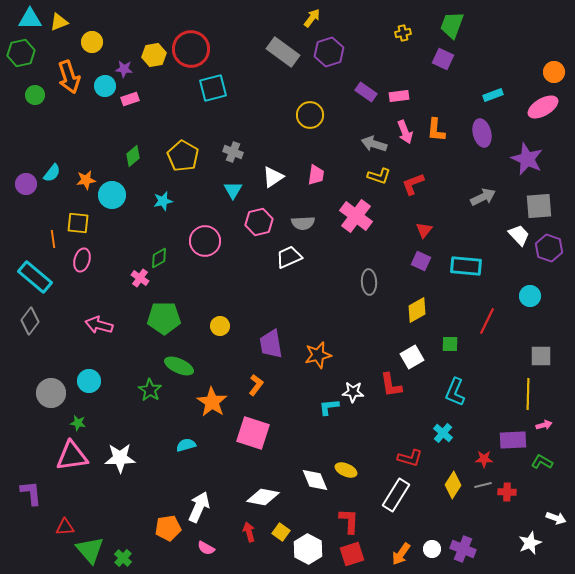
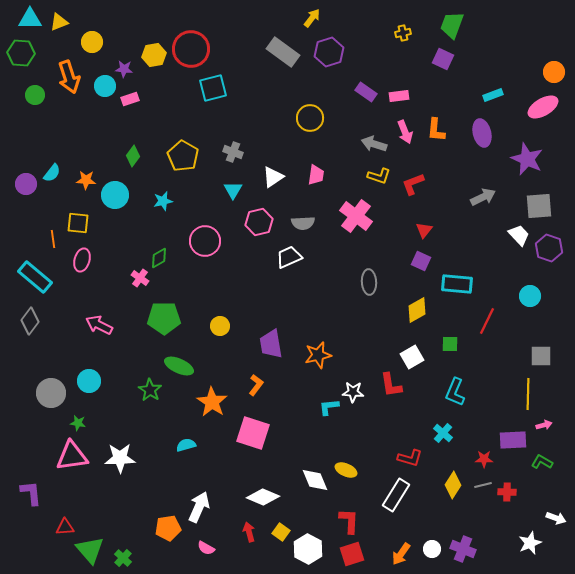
green hexagon at (21, 53): rotated 16 degrees clockwise
yellow circle at (310, 115): moved 3 px down
green diamond at (133, 156): rotated 15 degrees counterclockwise
orange star at (86, 180): rotated 12 degrees clockwise
cyan circle at (112, 195): moved 3 px right
cyan rectangle at (466, 266): moved 9 px left, 18 px down
pink arrow at (99, 325): rotated 12 degrees clockwise
white diamond at (263, 497): rotated 12 degrees clockwise
